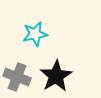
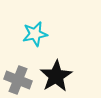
gray cross: moved 1 px right, 3 px down
